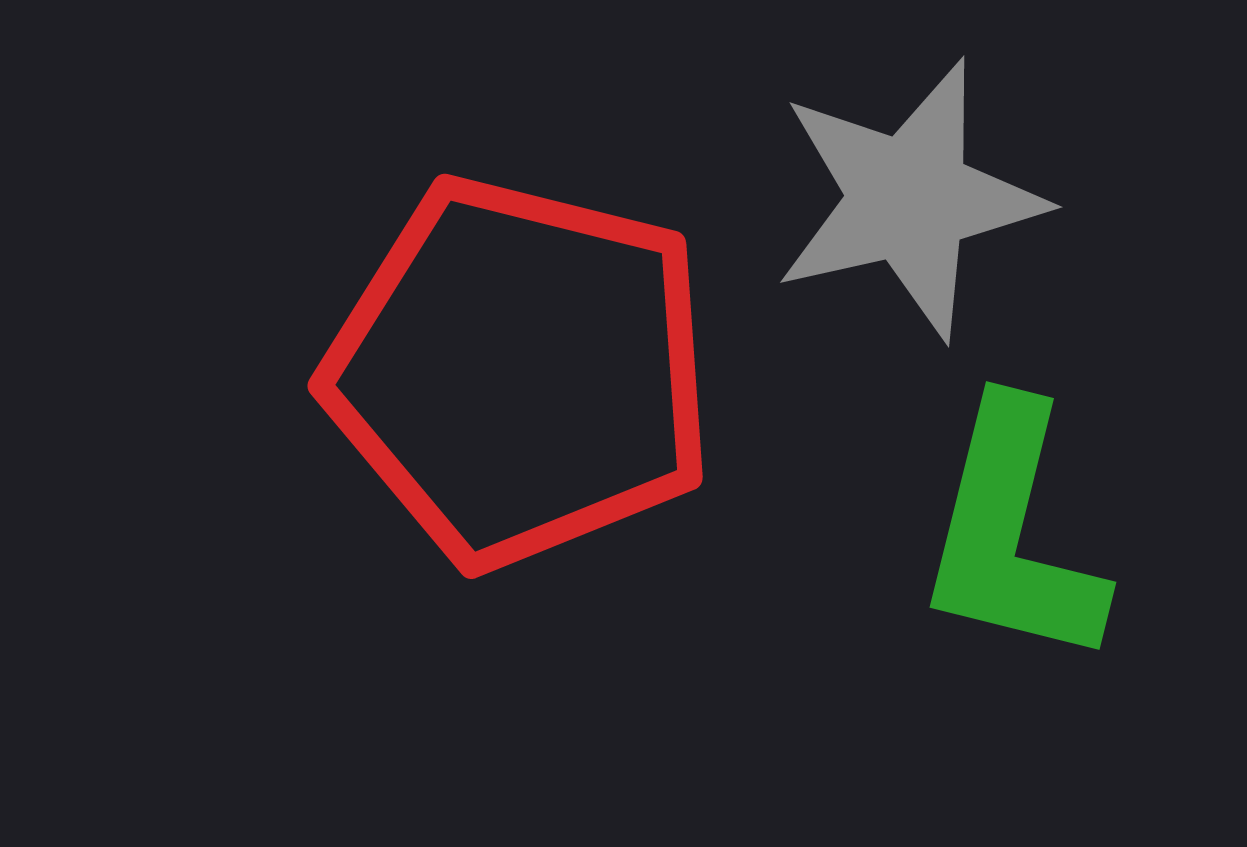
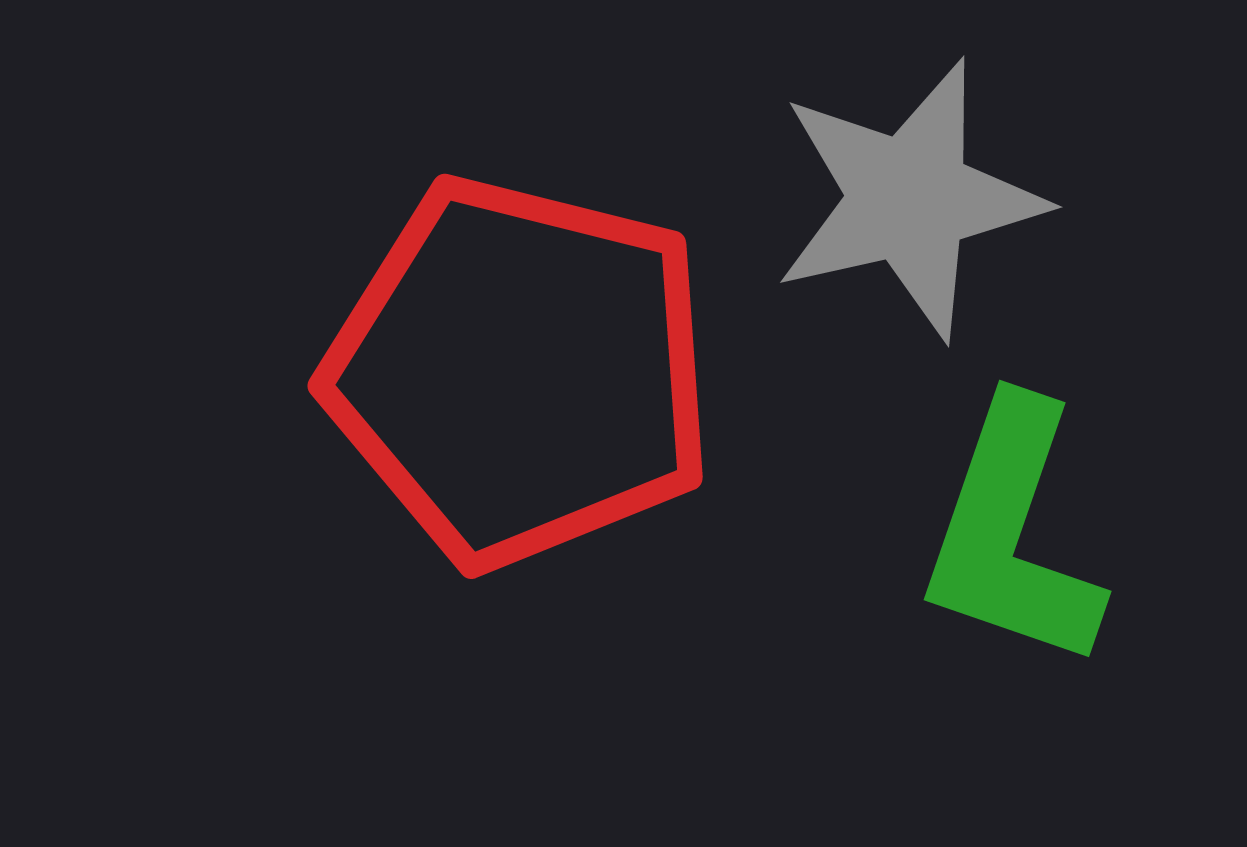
green L-shape: rotated 5 degrees clockwise
